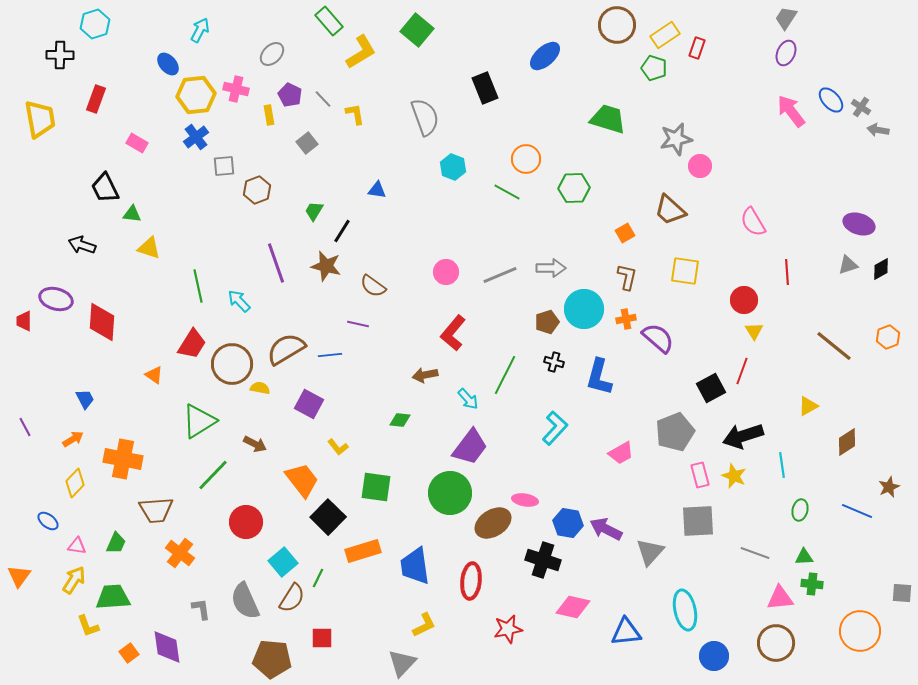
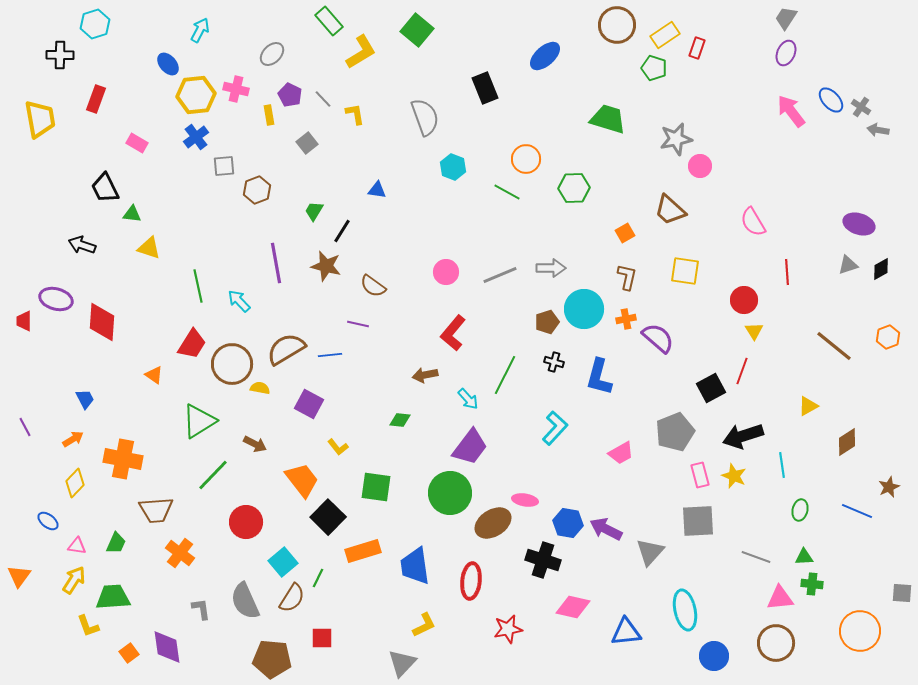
purple line at (276, 263): rotated 9 degrees clockwise
gray line at (755, 553): moved 1 px right, 4 px down
